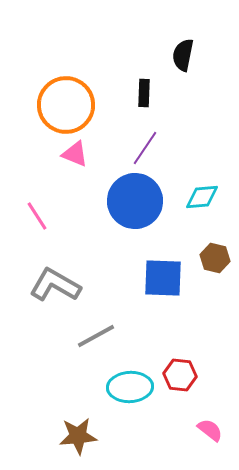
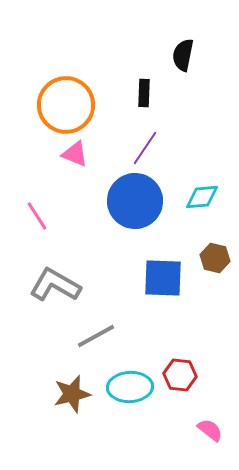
brown star: moved 6 px left, 42 px up; rotated 9 degrees counterclockwise
